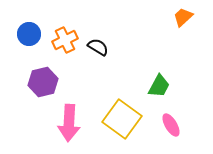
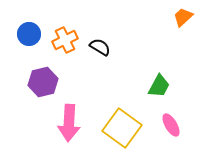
black semicircle: moved 2 px right
yellow square: moved 9 px down
